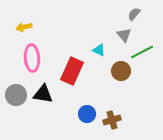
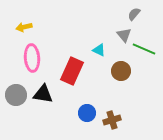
green line: moved 2 px right, 3 px up; rotated 50 degrees clockwise
blue circle: moved 1 px up
